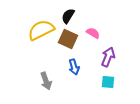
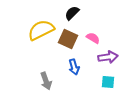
black semicircle: moved 4 px right, 3 px up; rotated 14 degrees clockwise
pink semicircle: moved 5 px down
purple arrow: rotated 60 degrees clockwise
